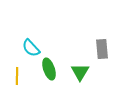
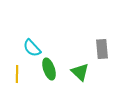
cyan semicircle: moved 1 px right
green triangle: rotated 18 degrees counterclockwise
yellow line: moved 2 px up
